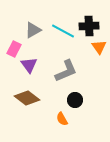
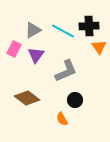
purple triangle: moved 7 px right, 10 px up; rotated 12 degrees clockwise
